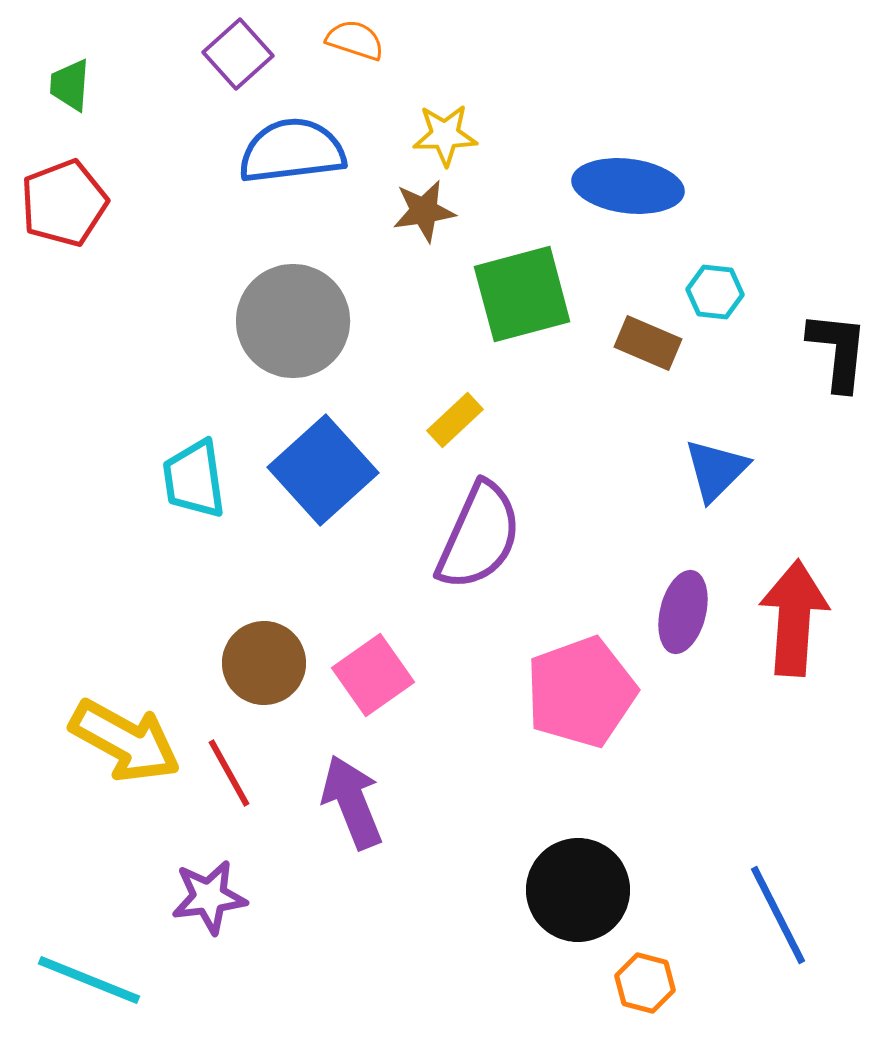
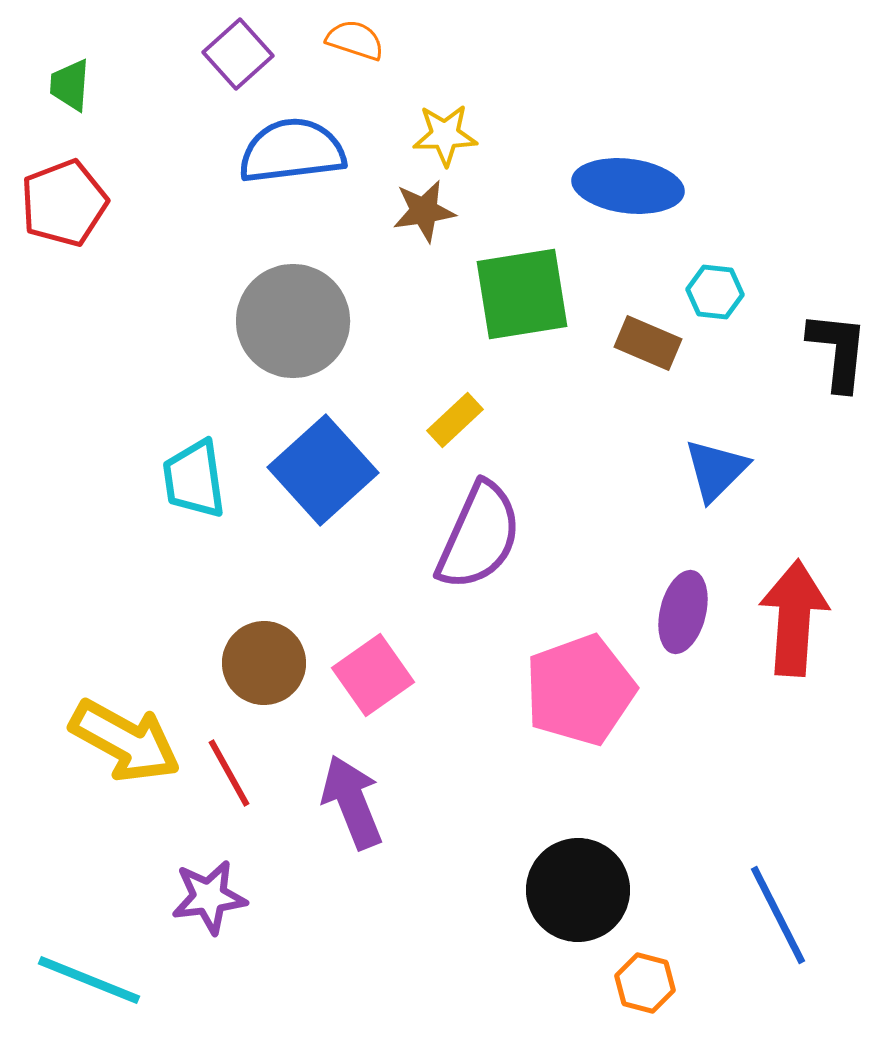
green square: rotated 6 degrees clockwise
pink pentagon: moved 1 px left, 2 px up
